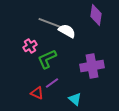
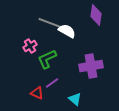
purple cross: moved 1 px left
